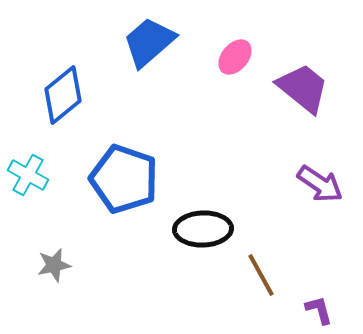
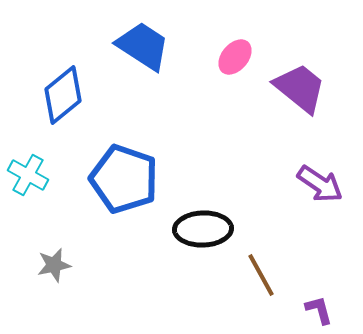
blue trapezoid: moved 6 px left, 4 px down; rotated 74 degrees clockwise
purple trapezoid: moved 3 px left
